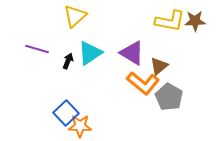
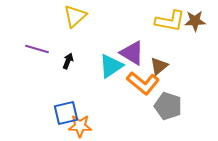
cyan triangle: moved 21 px right, 13 px down
gray pentagon: moved 1 px left, 9 px down; rotated 12 degrees counterclockwise
blue square: rotated 30 degrees clockwise
